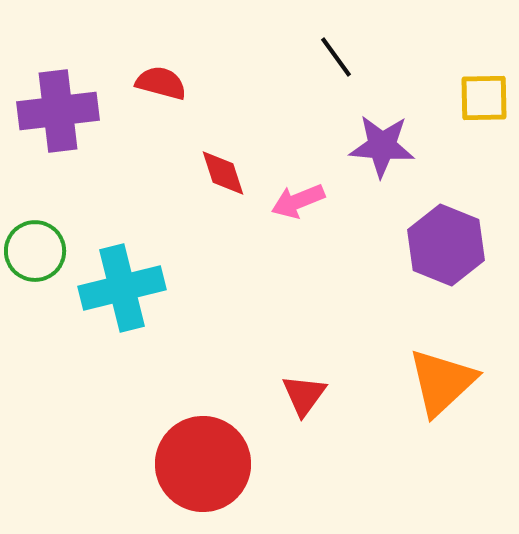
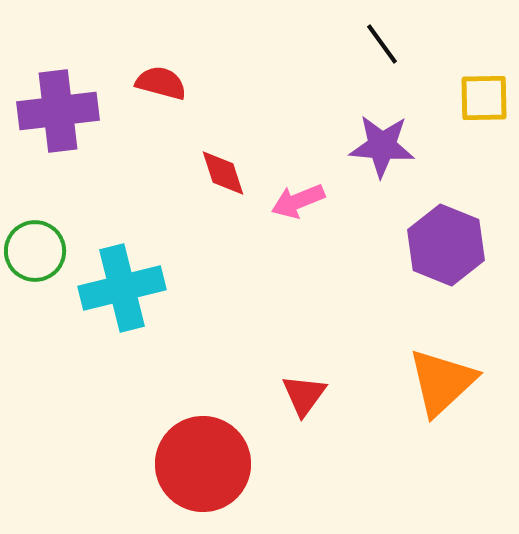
black line: moved 46 px right, 13 px up
